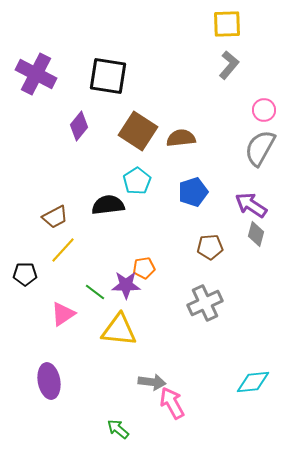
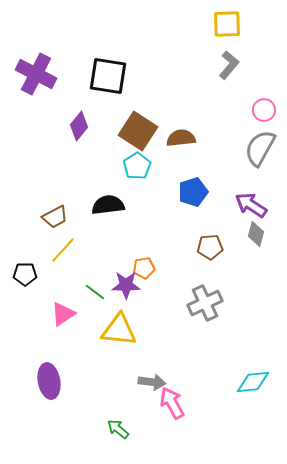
cyan pentagon: moved 15 px up
